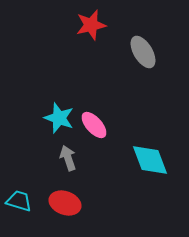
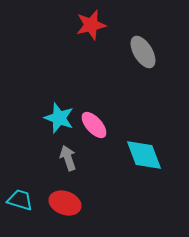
cyan diamond: moved 6 px left, 5 px up
cyan trapezoid: moved 1 px right, 1 px up
